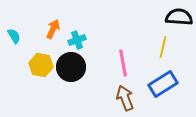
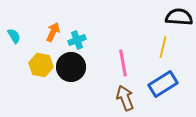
orange arrow: moved 3 px down
